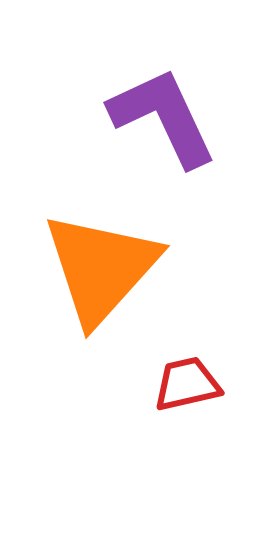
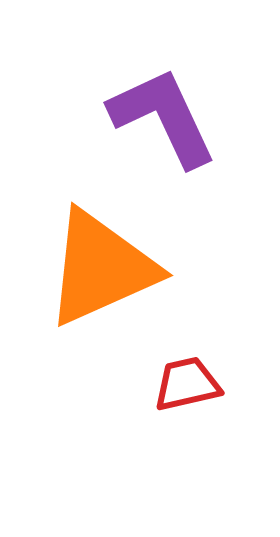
orange triangle: rotated 24 degrees clockwise
